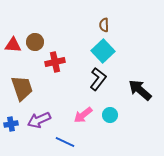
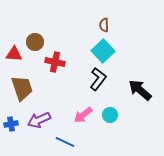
red triangle: moved 1 px right, 9 px down
red cross: rotated 24 degrees clockwise
